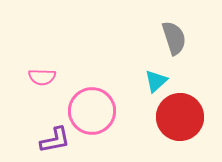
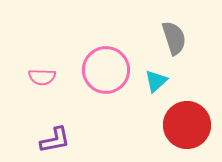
pink circle: moved 14 px right, 41 px up
red circle: moved 7 px right, 8 px down
